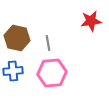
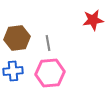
red star: moved 2 px right, 1 px up
brown hexagon: rotated 20 degrees counterclockwise
pink hexagon: moved 2 px left
